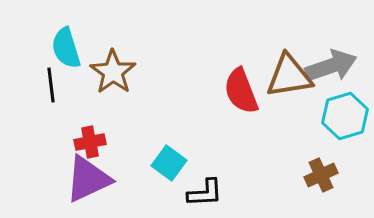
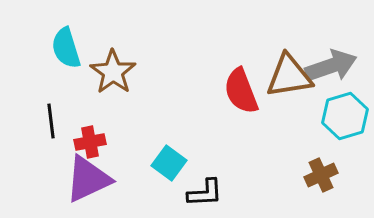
black line: moved 36 px down
